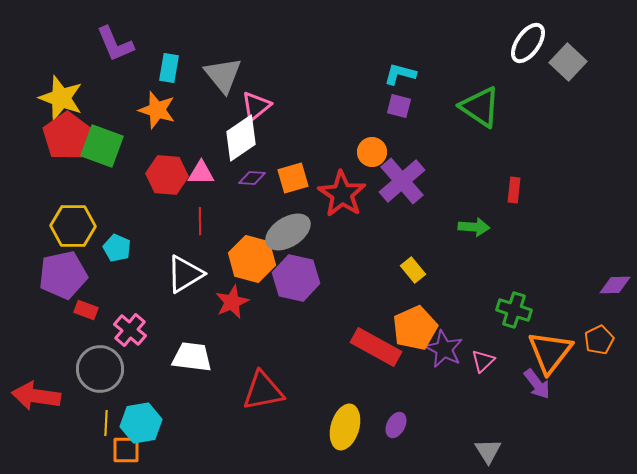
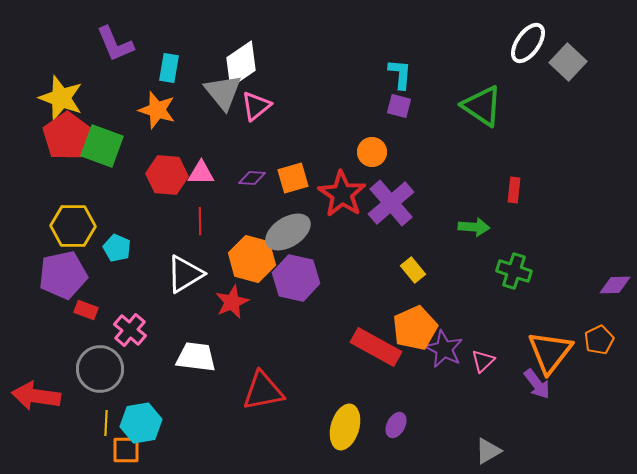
cyan L-shape at (400, 74): rotated 80 degrees clockwise
gray triangle at (223, 75): moved 17 px down
green triangle at (480, 107): moved 2 px right, 1 px up
white diamond at (241, 138): moved 74 px up
purple cross at (402, 181): moved 11 px left, 22 px down
green cross at (514, 310): moved 39 px up
white trapezoid at (192, 357): moved 4 px right
gray triangle at (488, 451): rotated 32 degrees clockwise
